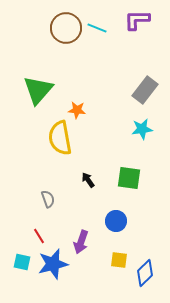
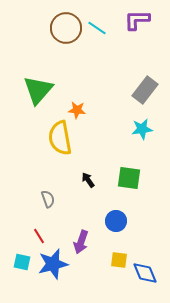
cyan line: rotated 12 degrees clockwise
blue diamond: rotated 68 degrees counterclockwise
